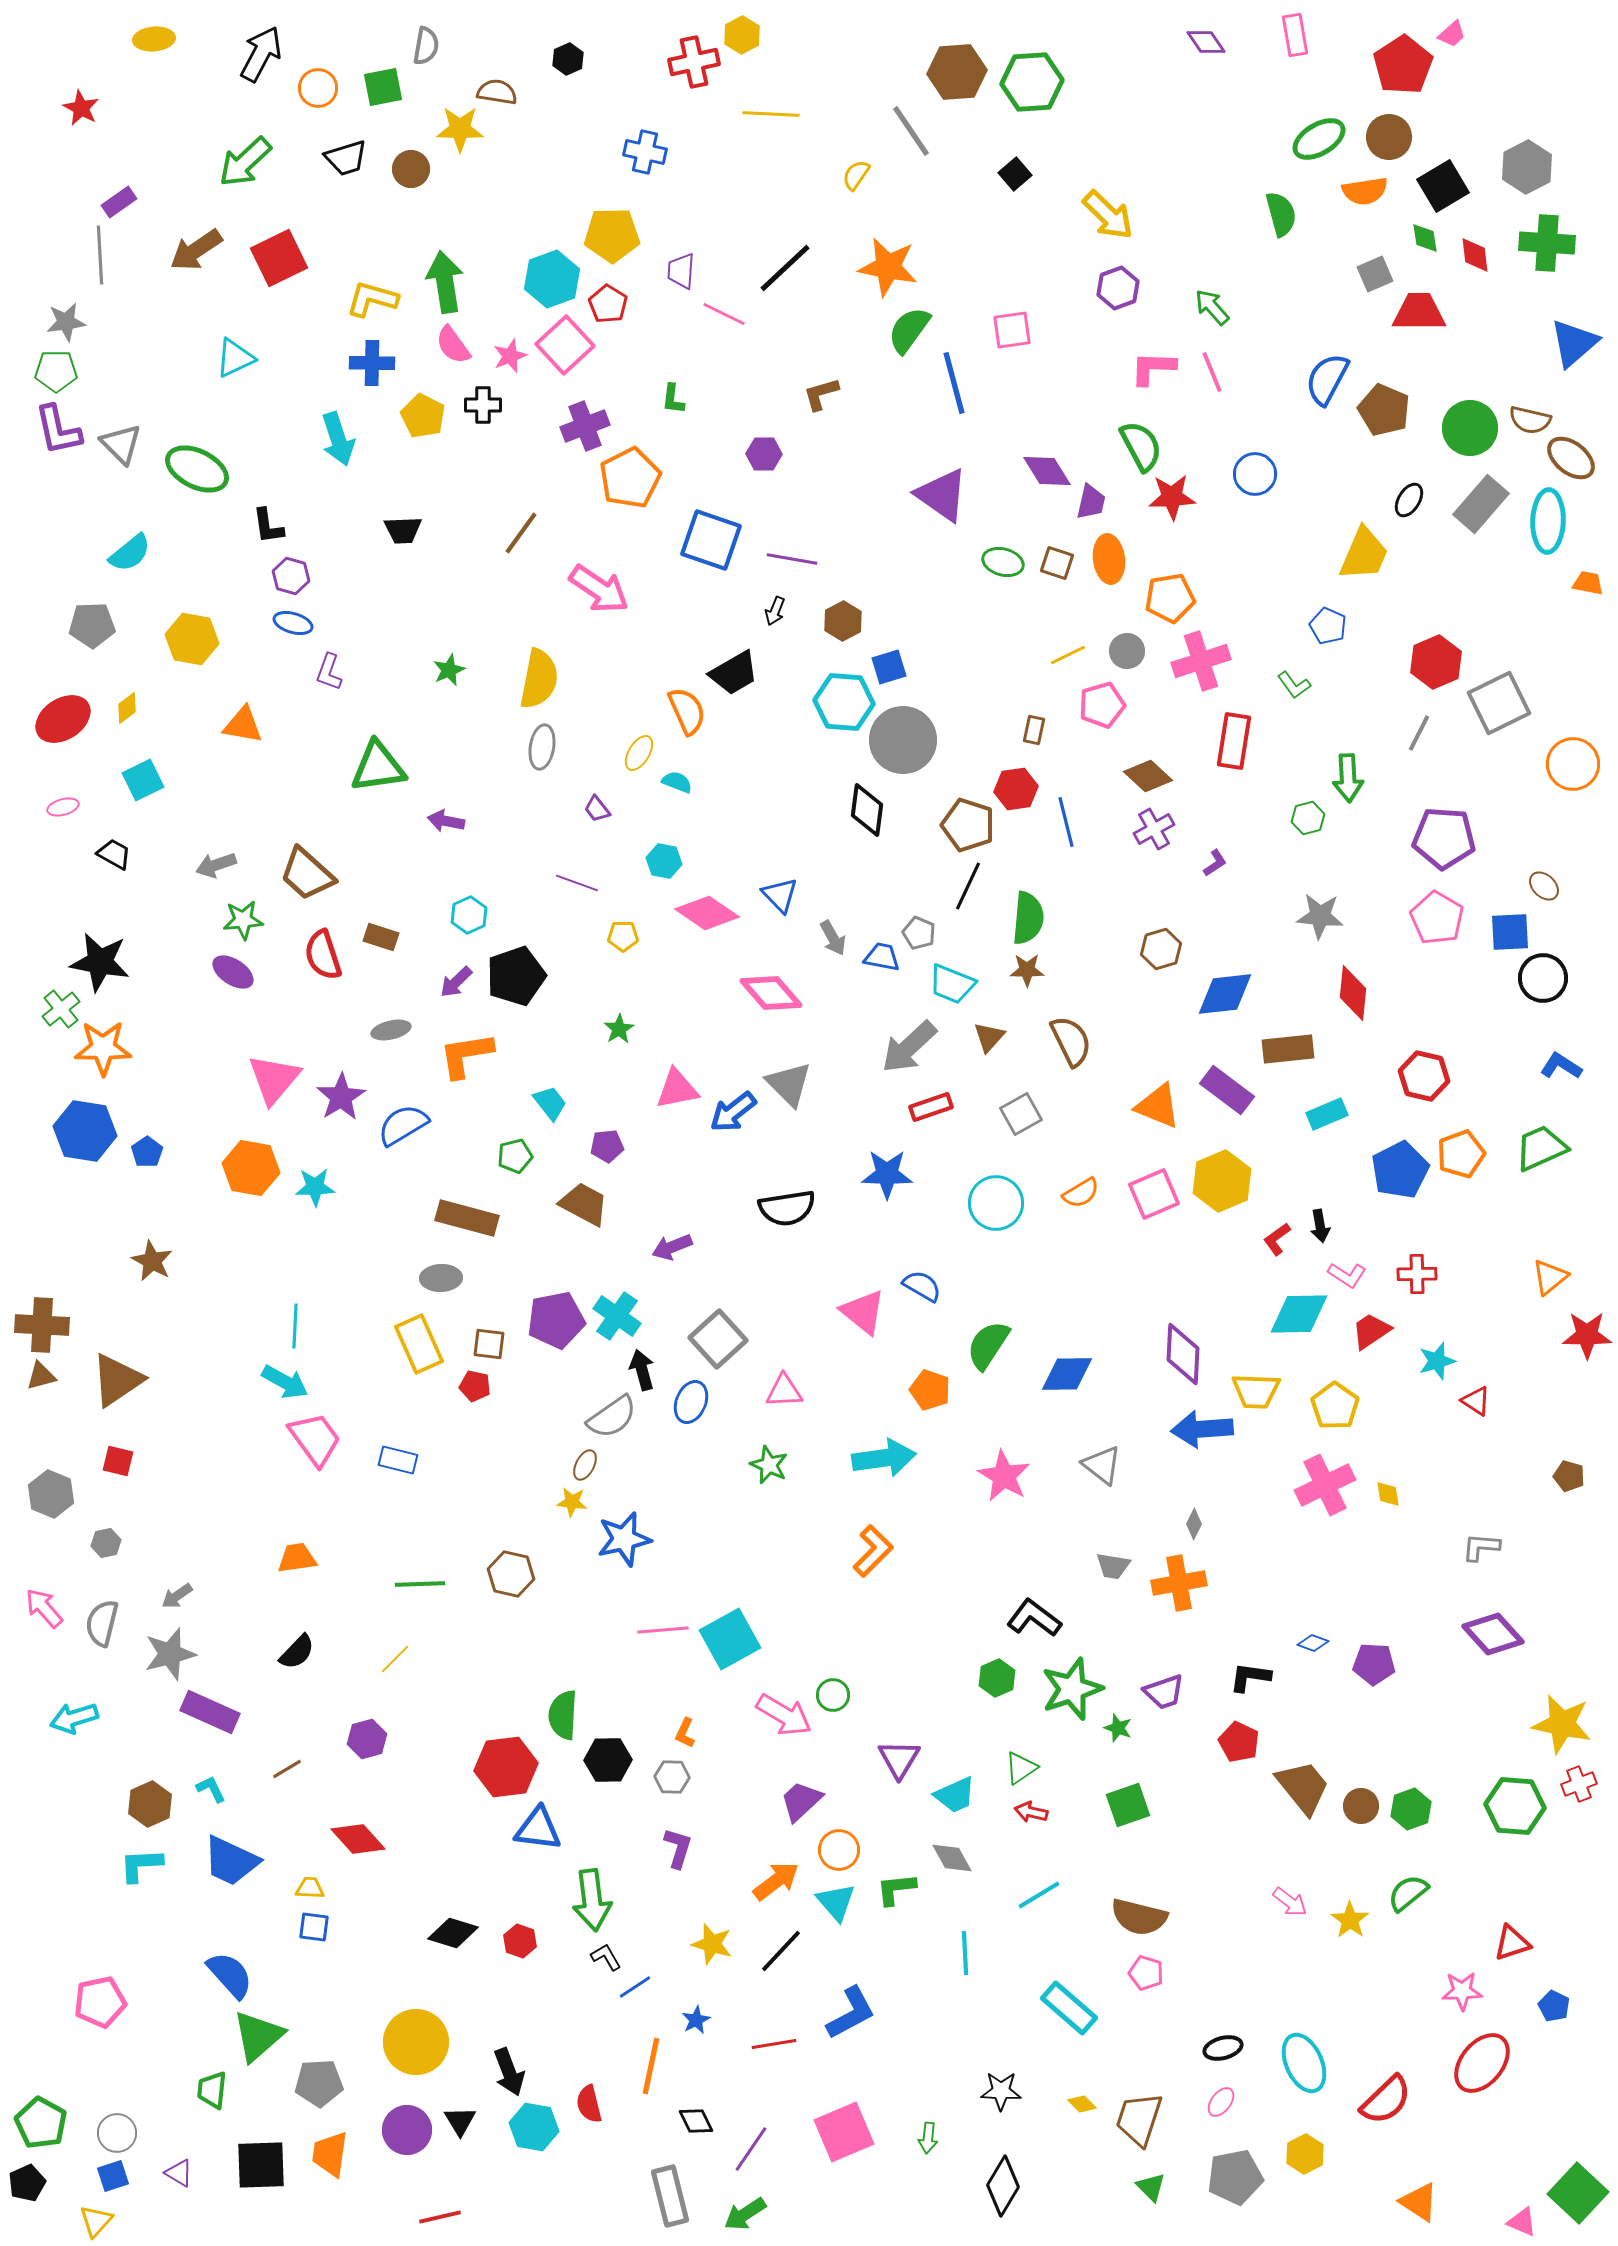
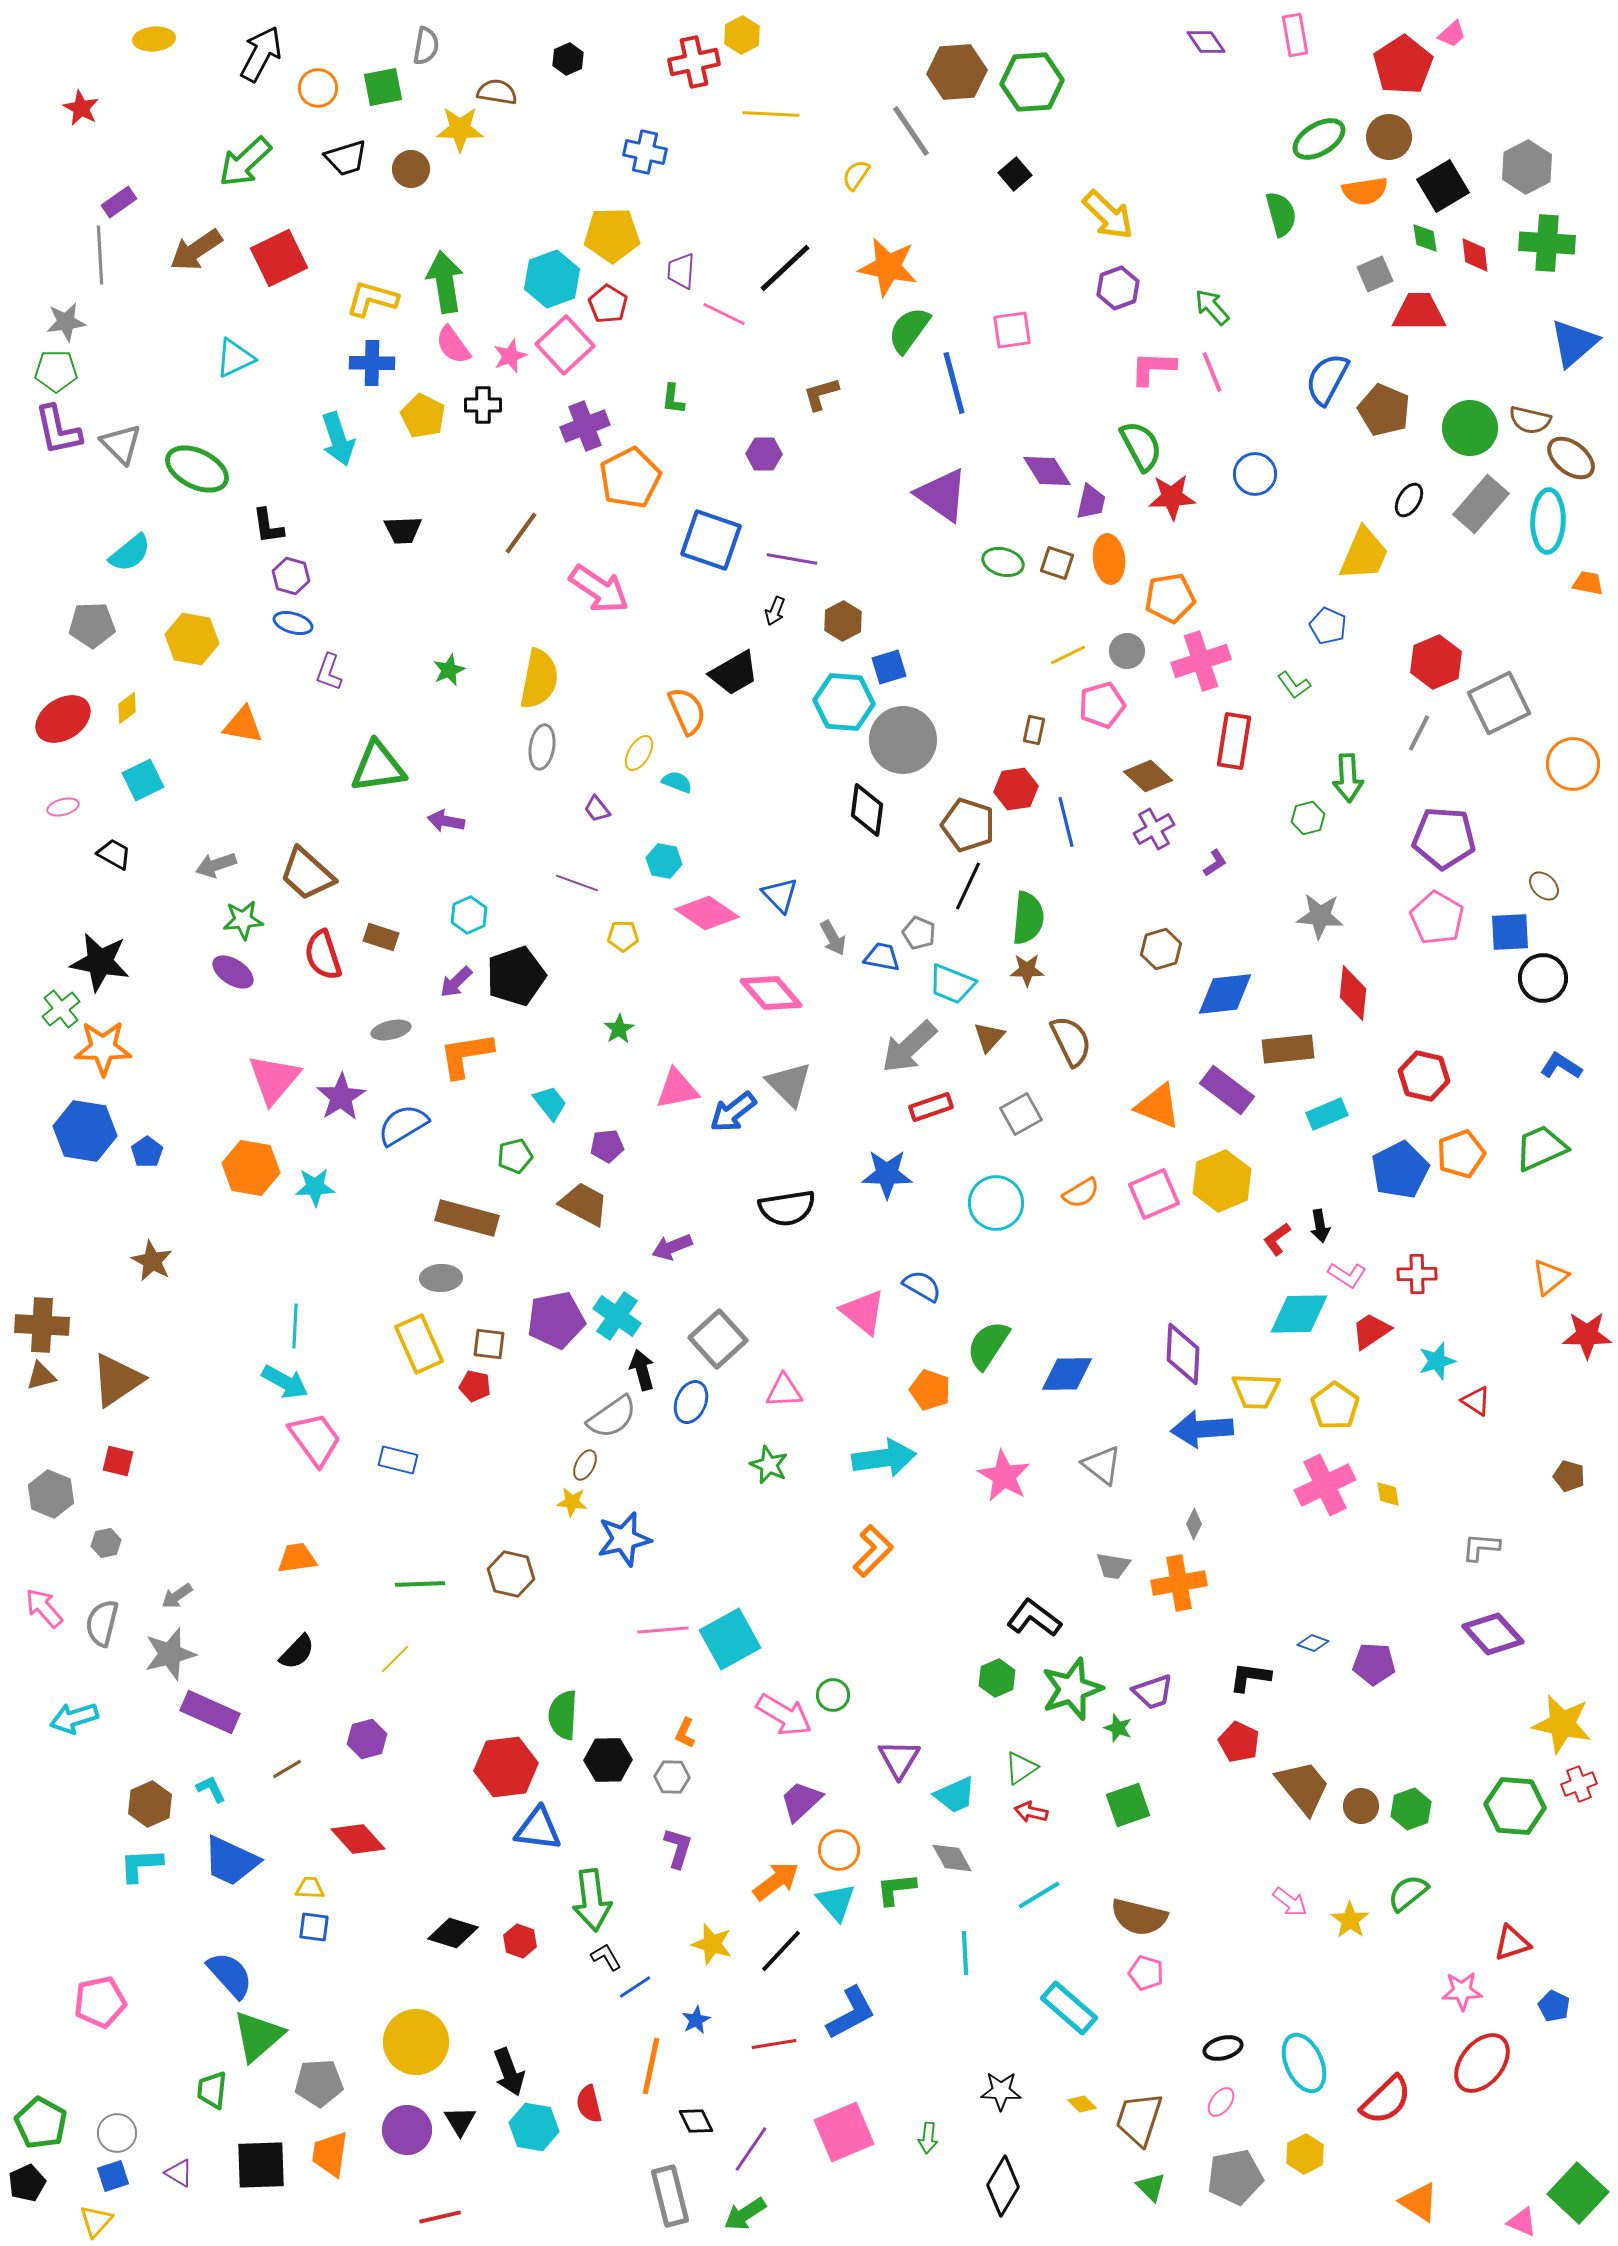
purple trapezoid at (1164, 1692): moved 11 px left
